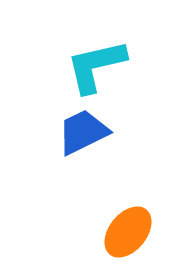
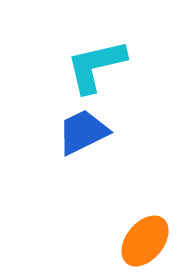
orange ellipse: moved 17 px right, 9 px down
